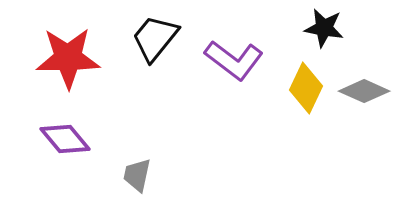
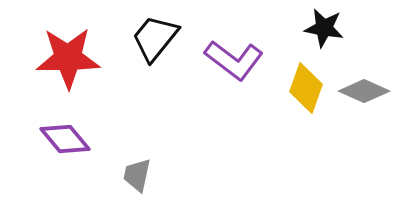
yellow diamond: rotated 6 degrees counterclockwise
